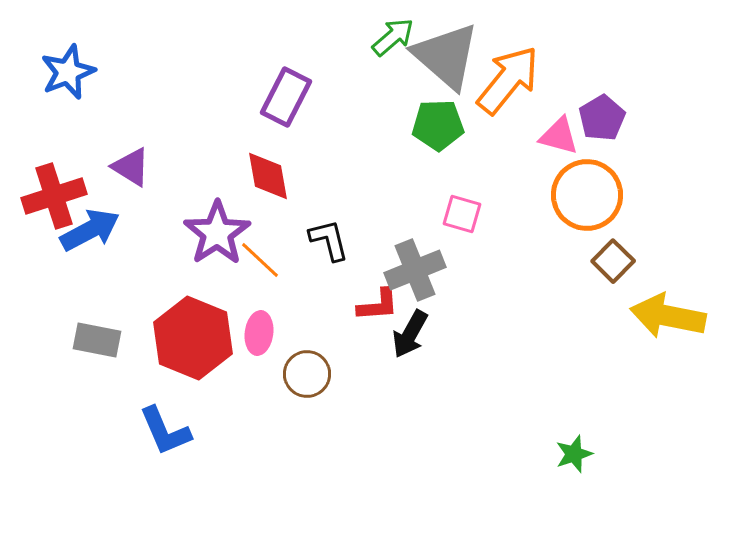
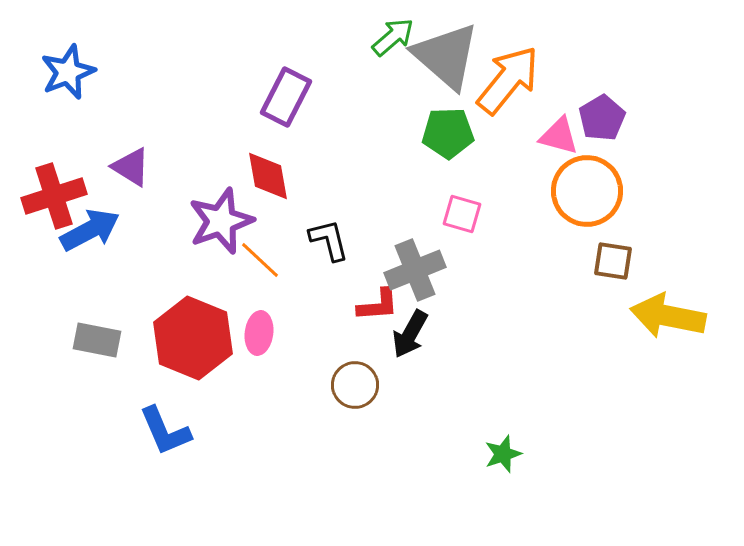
green pentagon: moved 10 px right, 8 px down
orange circle: moved 4 px up
purple star: moved 4 px right, 12 px up; rotated 14 degrees clockwise
brown square: rotated 36 degrees counterclockwise
brown circle: moved 48 px right, 11 px down
green star: moved 71 px left
